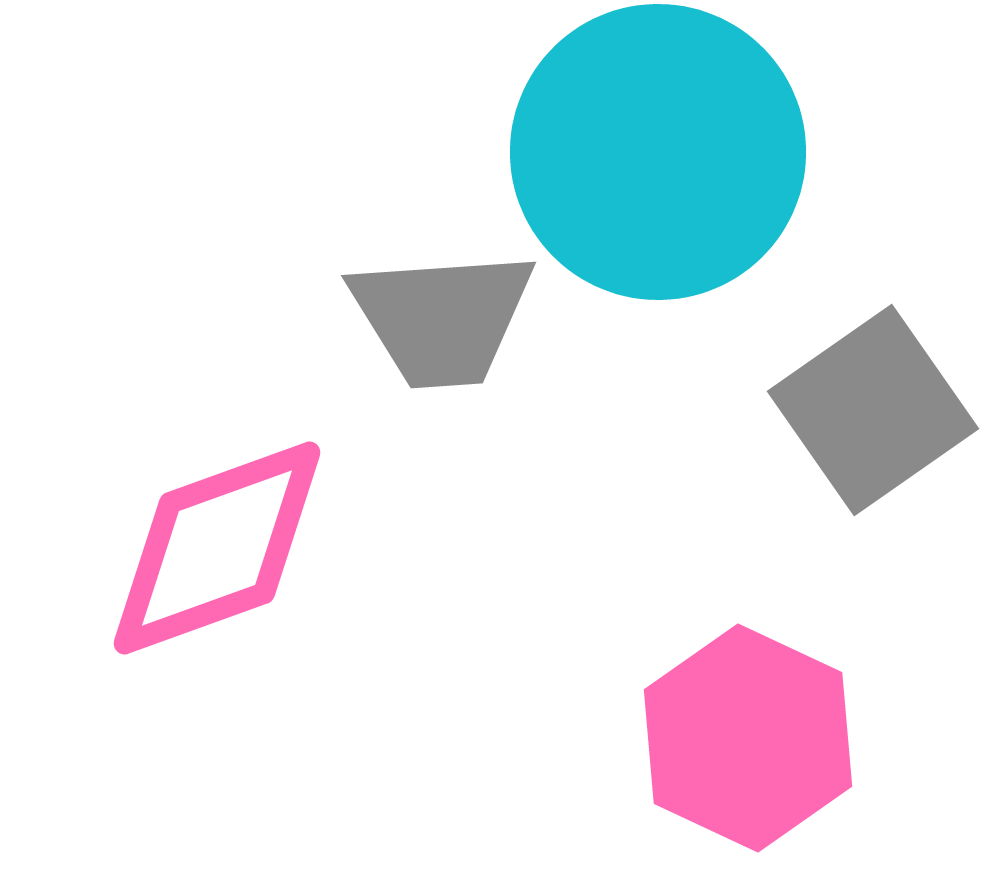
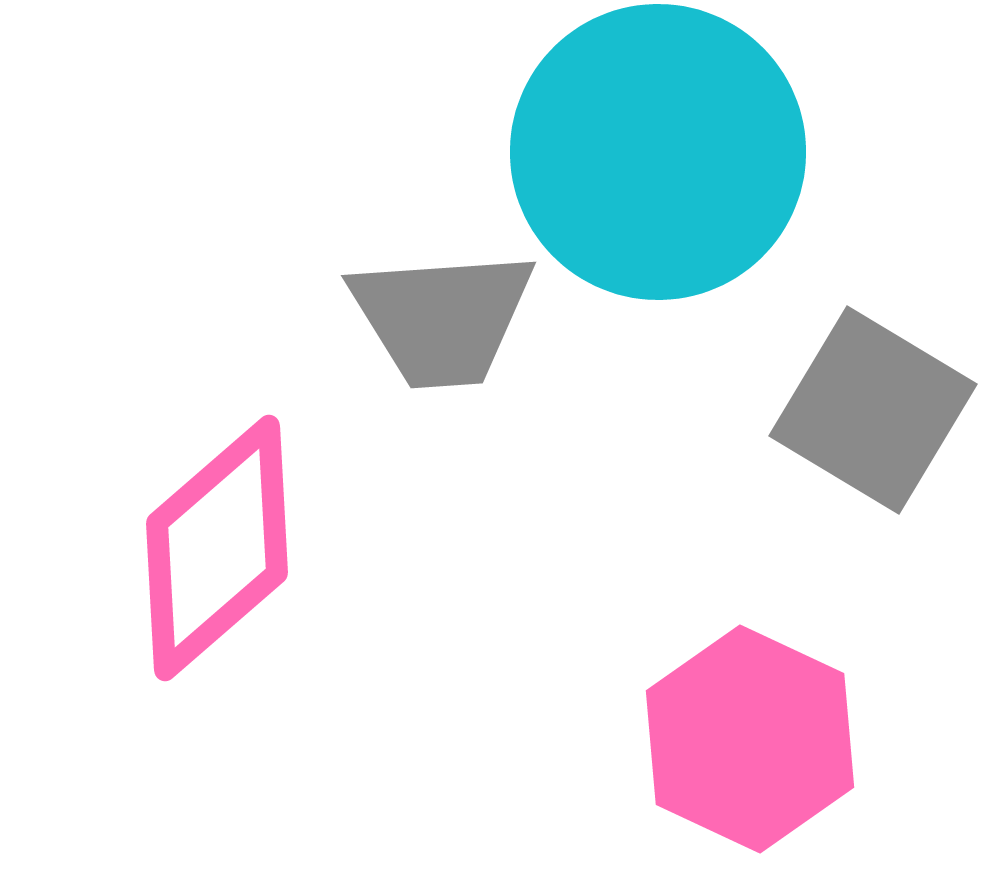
gray square: rotated 24 degrees counterclockwise
pink diamond: rotated 21 degrees counterclockwise
pink hexagon: moved 2 px right, 1 px down
